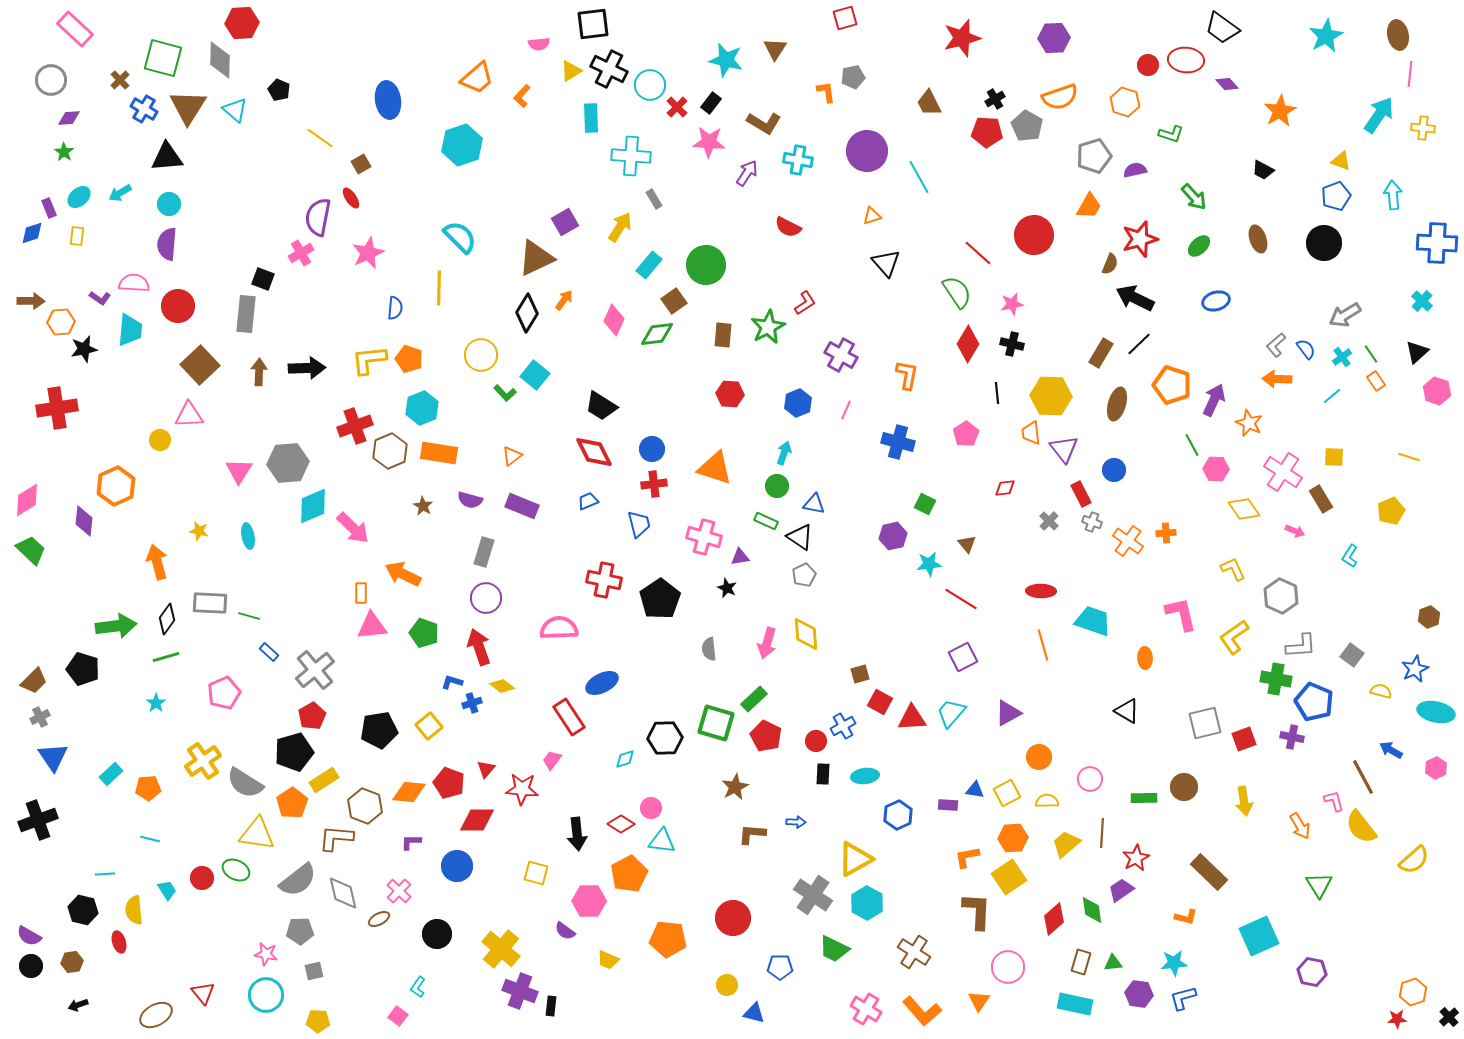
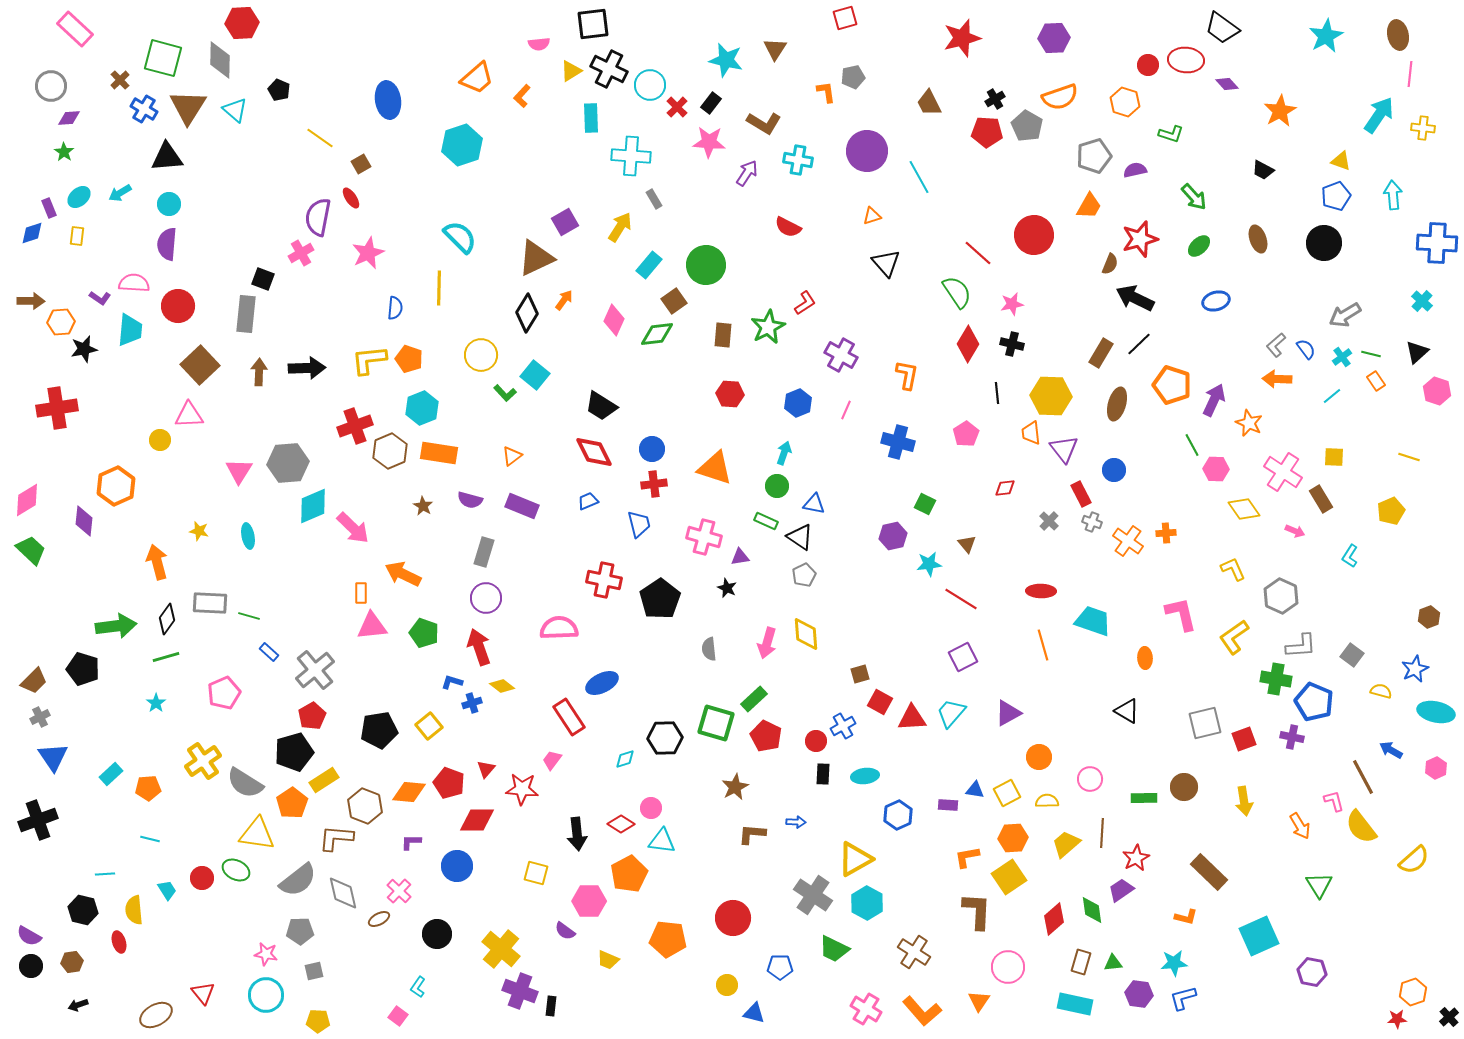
gray circle at (51, 80): moved 6 px down
green line at (1371, 354): rotated 42 degrees counterclockwise
